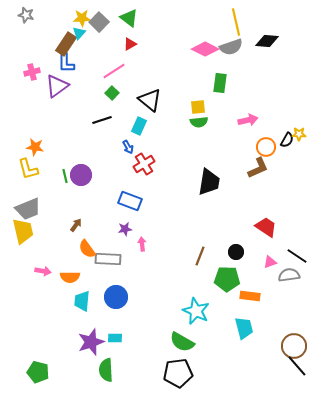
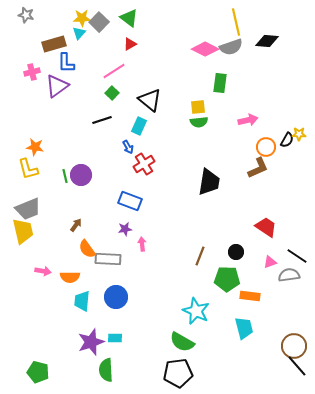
brown rectangle at (66, 44): moved 12 px left; rotated 40 degrees clockwise
